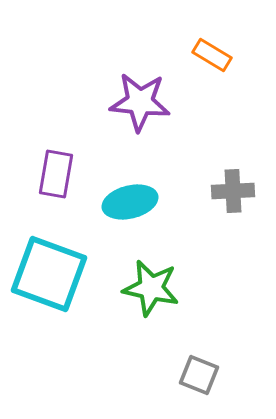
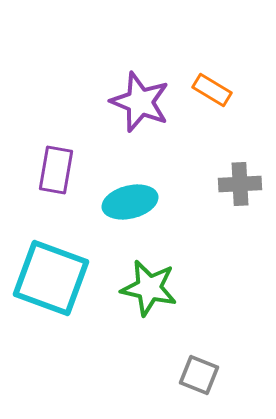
orange rectangle: moved 35 px down
purple star: rotated 16 degrees clockwise
purple rectangle: moved 4 px up
gray cross: moved 7 px right, 7 px up
cyan square: moved 2 px right, 4 px down
green star: moved 2 px left
